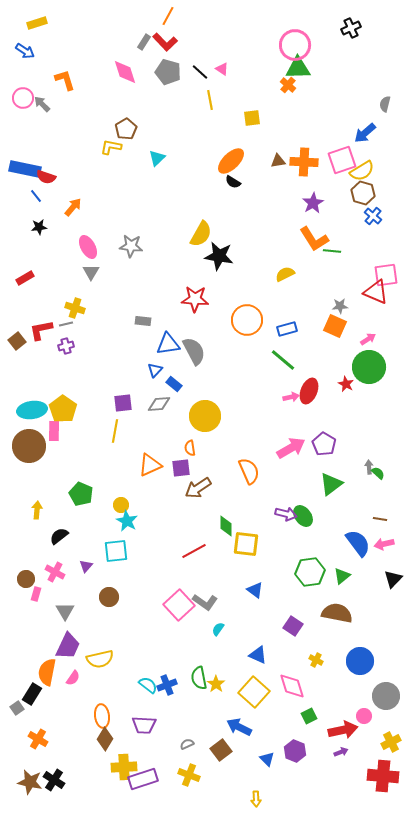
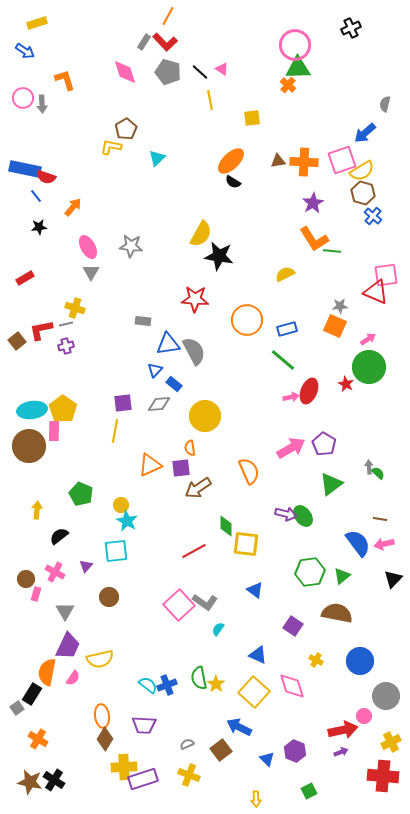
gray arrow at (42, 104): rotated 138 degrees counterclockwise
green square at (309, 716): moved 75 px down
